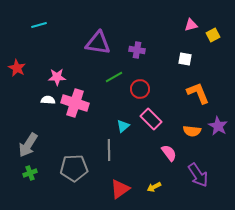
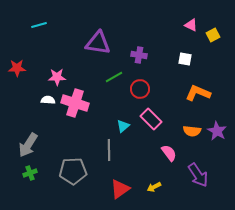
pink triangle: rotated 40 degrees clockwise
purple cross: moved 2 px right, 5 px down
red star: rotated 30 degrees counterclockwise
orange L-shape: rotated 45 degrees counterclockwise
purple star: moved 1 px left, 5 px down
gray pentagon: moved 1 px left, 3 px down
